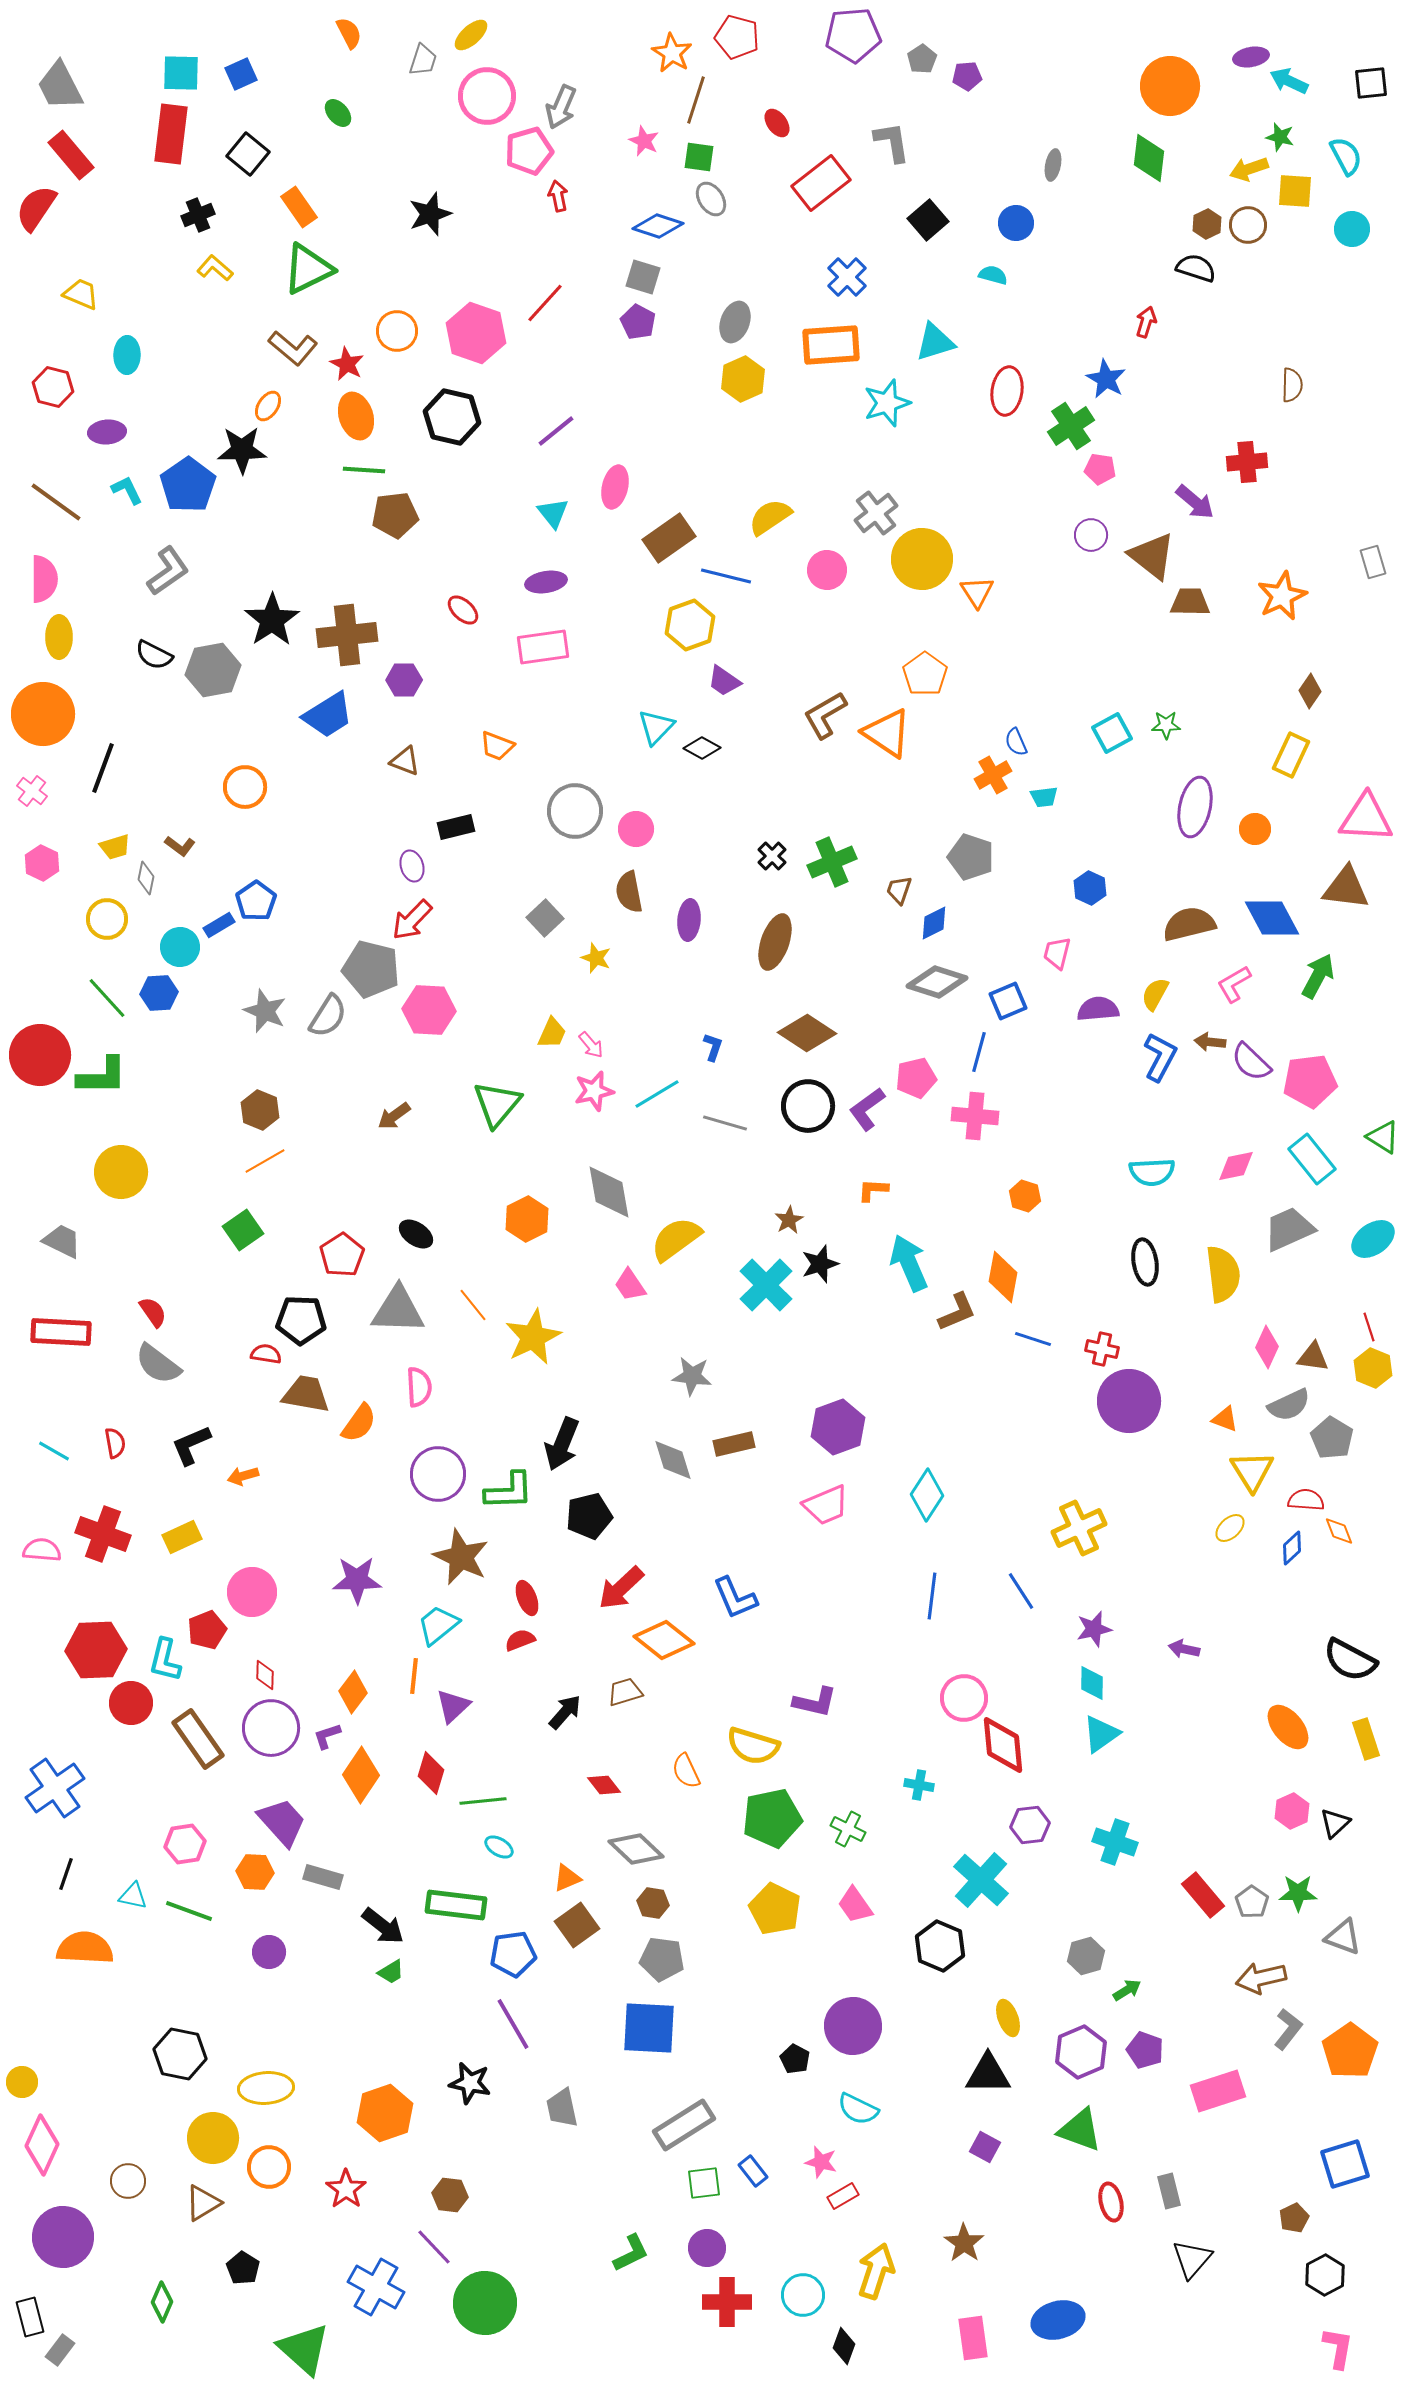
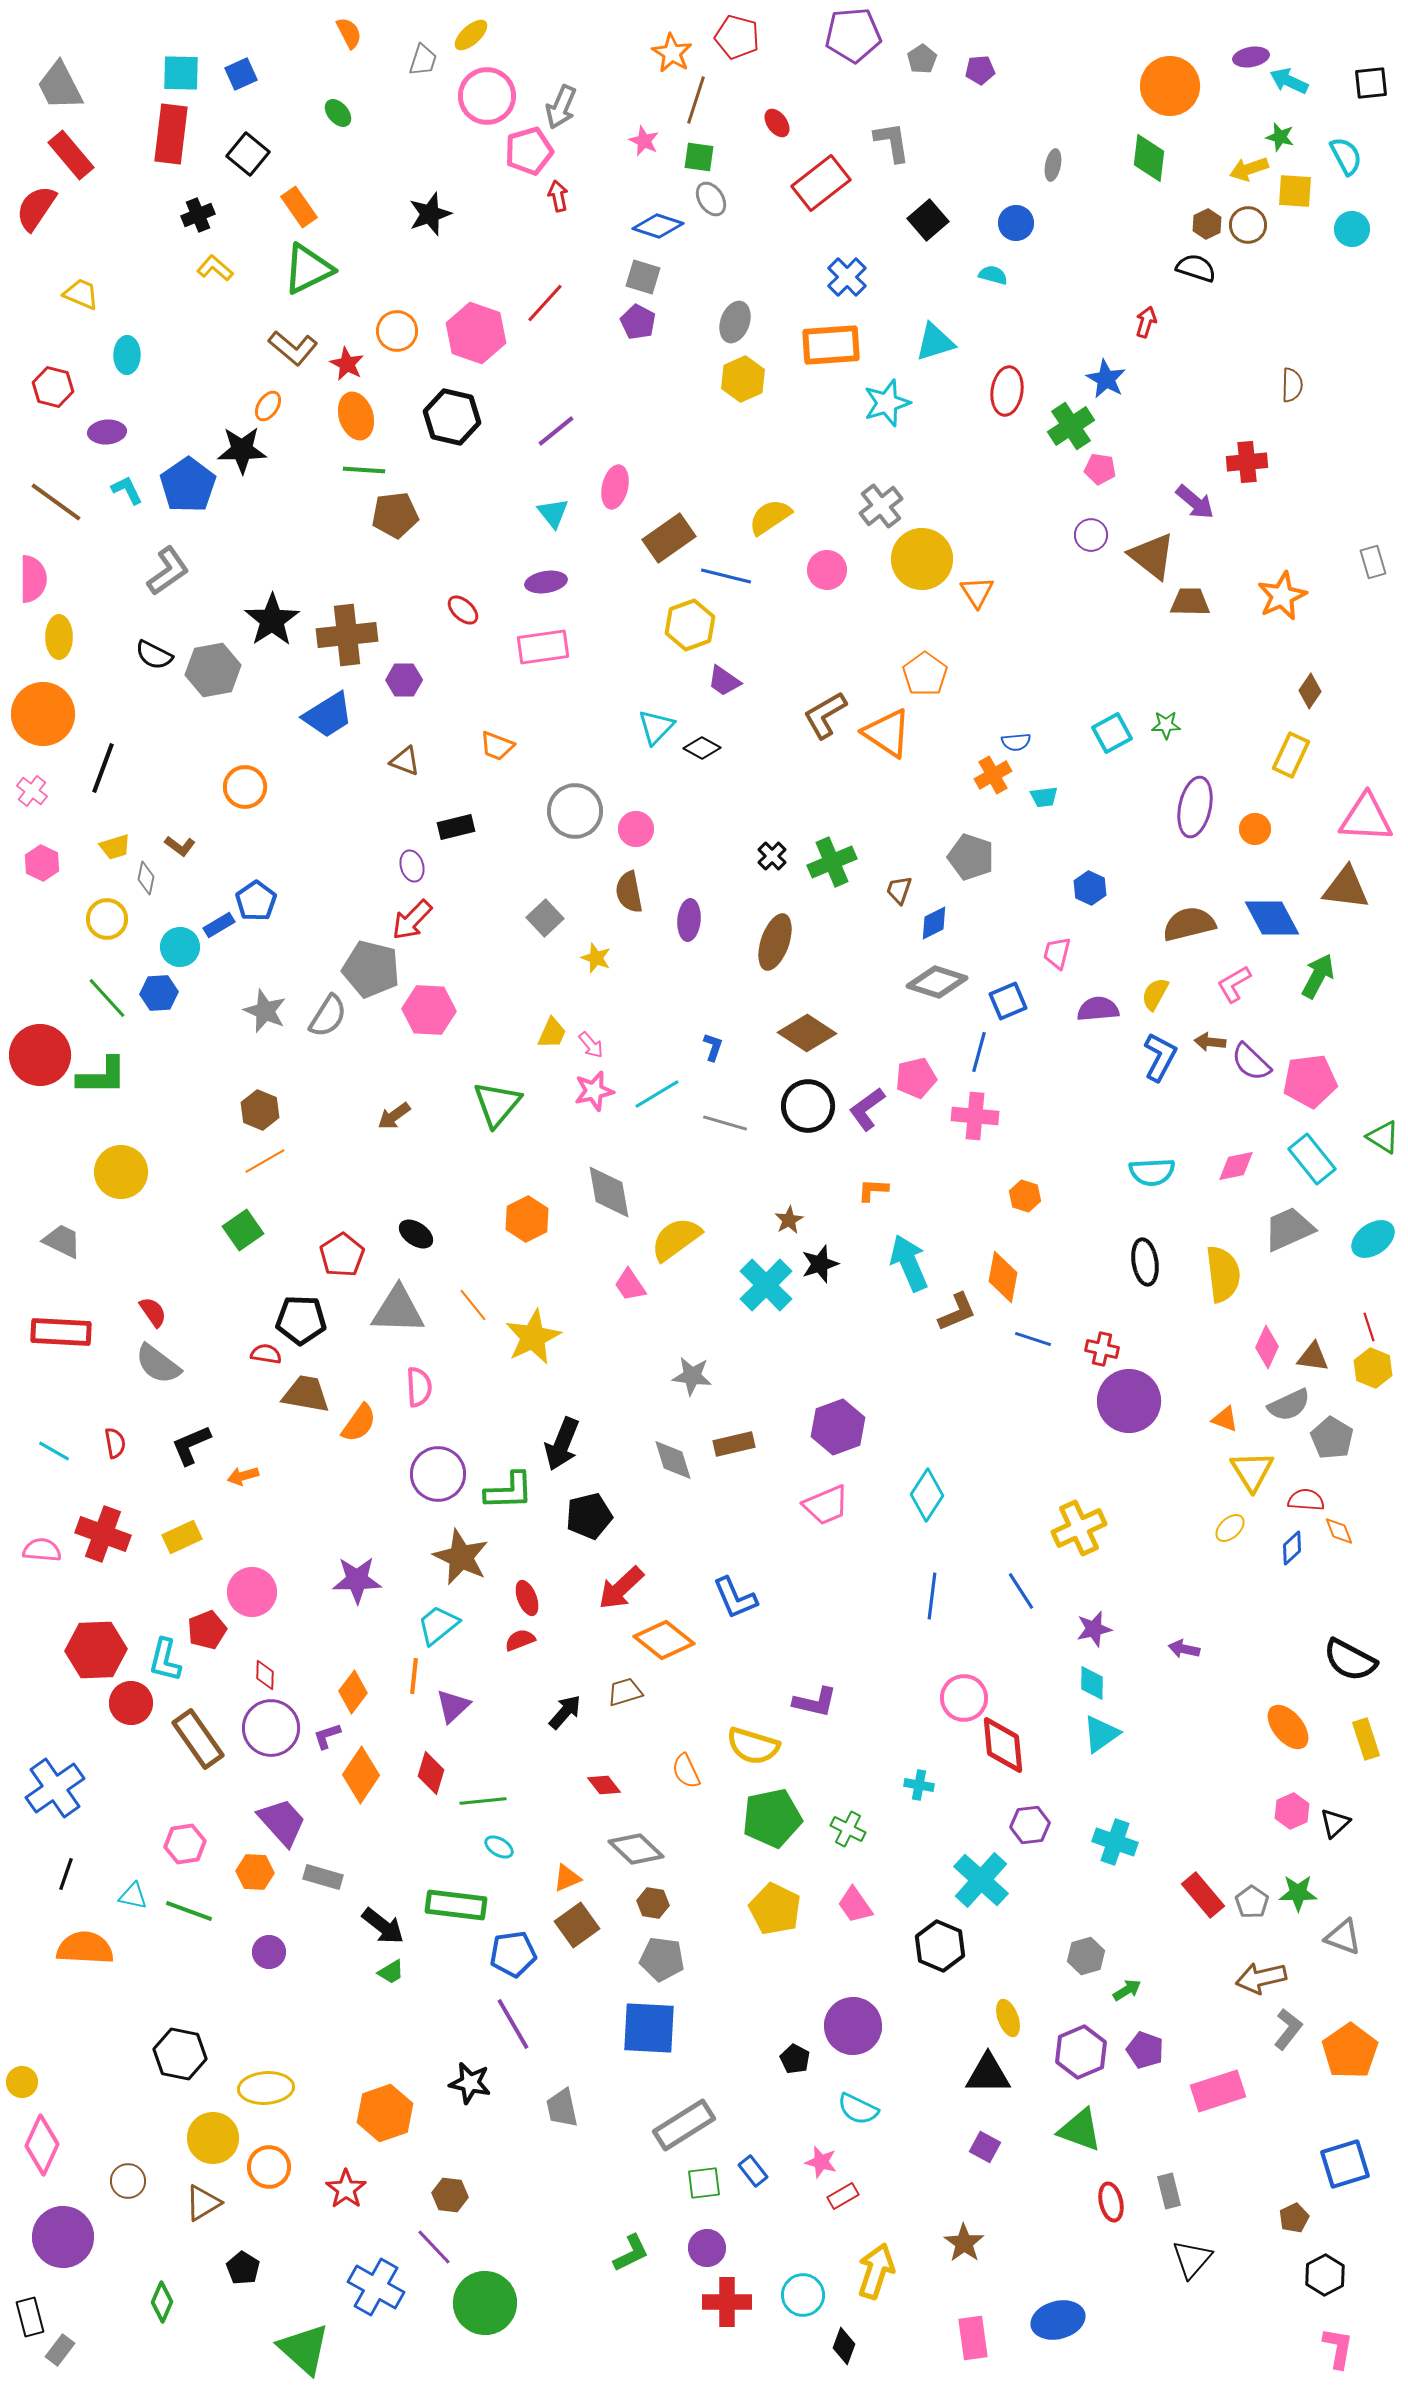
purple pentagon at (967, 76): moved 13 px right, 6 px up
gray cross at (876, 513): moved 5 px right, 7 px up
pink semicircle at (44, 579): moved 11 px left
blue semicircle at (1016, 742): rotated 72 degrees counterclockwise
